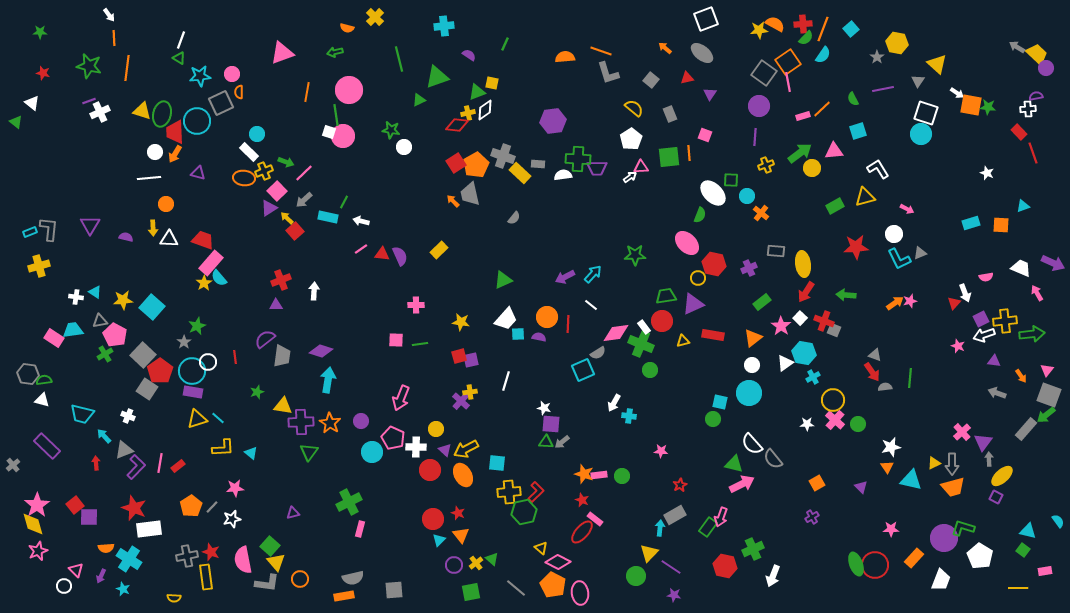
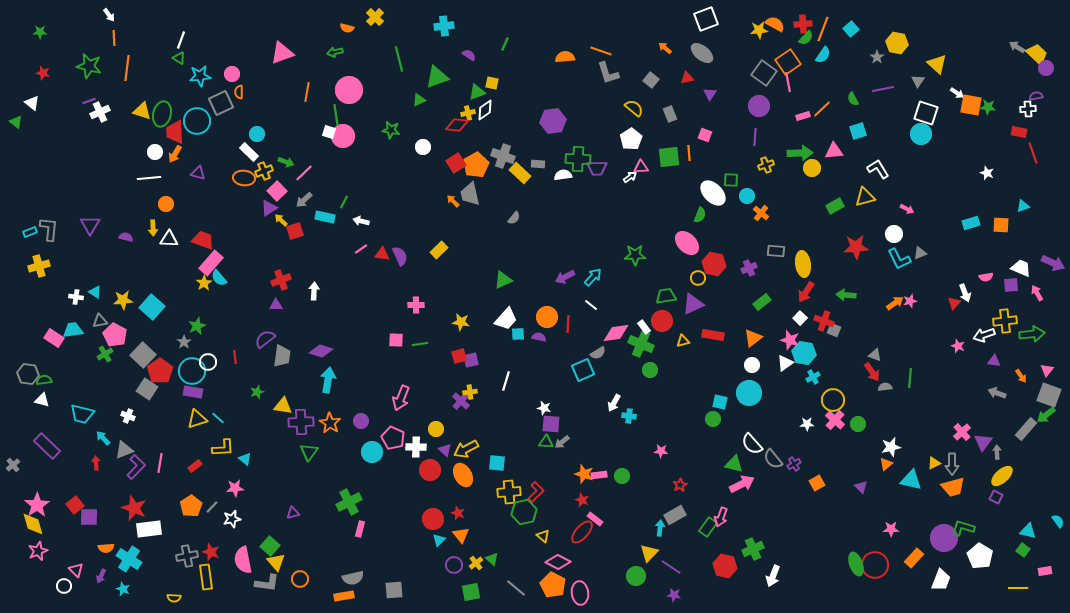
red rectangle at (1019, 132): rotated 35 degrees counterclockwise
white circle at (404, 147): moved 19 px right
green arrow at (800, 153): rotated 35 degrees clockwise
cyan rectangle at (328, 217): moved 3 px left
yellow arrow at (287, 218): moved 6 px left, 2 px down
red square at (295, 231): rotated 24 degrees clockwise
cyan arrow at (593, 274): moved 3 px down
purple square at (981, 319): moved 30 px right, 34 px up; rotated 21 degrees clockwise
pink star at (781, 326): moved 9 px right, 14 px down; rotated 18 degrees counterclockwise
cyan arrow at (104, 436): moved 1 px left, 2 px down
cyan triangle at (251, 453): moved 6 px left, 6 px down
gray arrow at (989, 459): moved 8 px right, 7 px up
red rectangle at (178, 466): moved 17 px right
orange triangle at (887, 467): moved 1 px left, 3 px up; rotated 24 degrees clockwise
purple cross at (812, 517): moved 18 px left, 53 px up
yellow triangle at (541, 548): moved 2 px right, 12 px up
